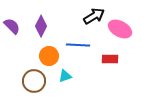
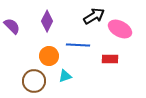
purple diamond: moved 6 px right, 5 px up
